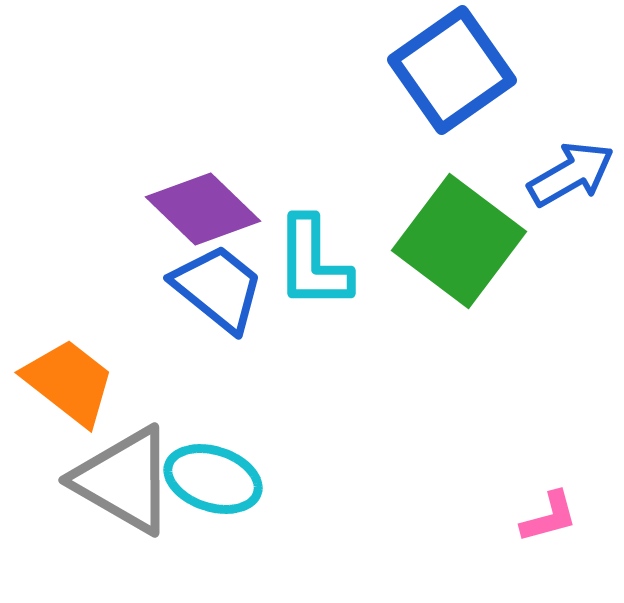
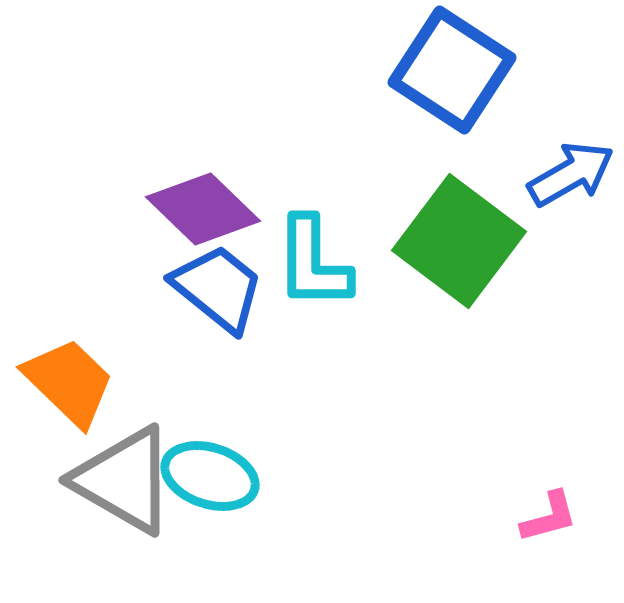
blue square: rotated 22 degrees counterclockwise
orange trapezoid: rotated 6 degrees clockwise
cyan ellipse: moved 3 px left, 3 px up
